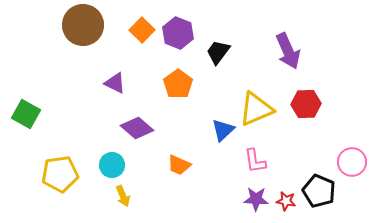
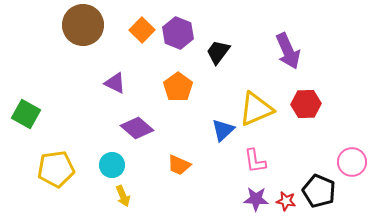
orange pentagon: moved 3 px down
yellow pentagon: moved 4 px left, 5 px up
